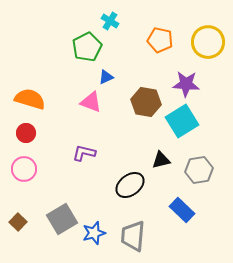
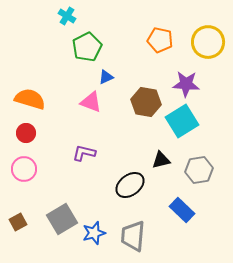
cyan cross: moved 43 px left, 5 px up
brown square: rotated 18 degrees clockwise
